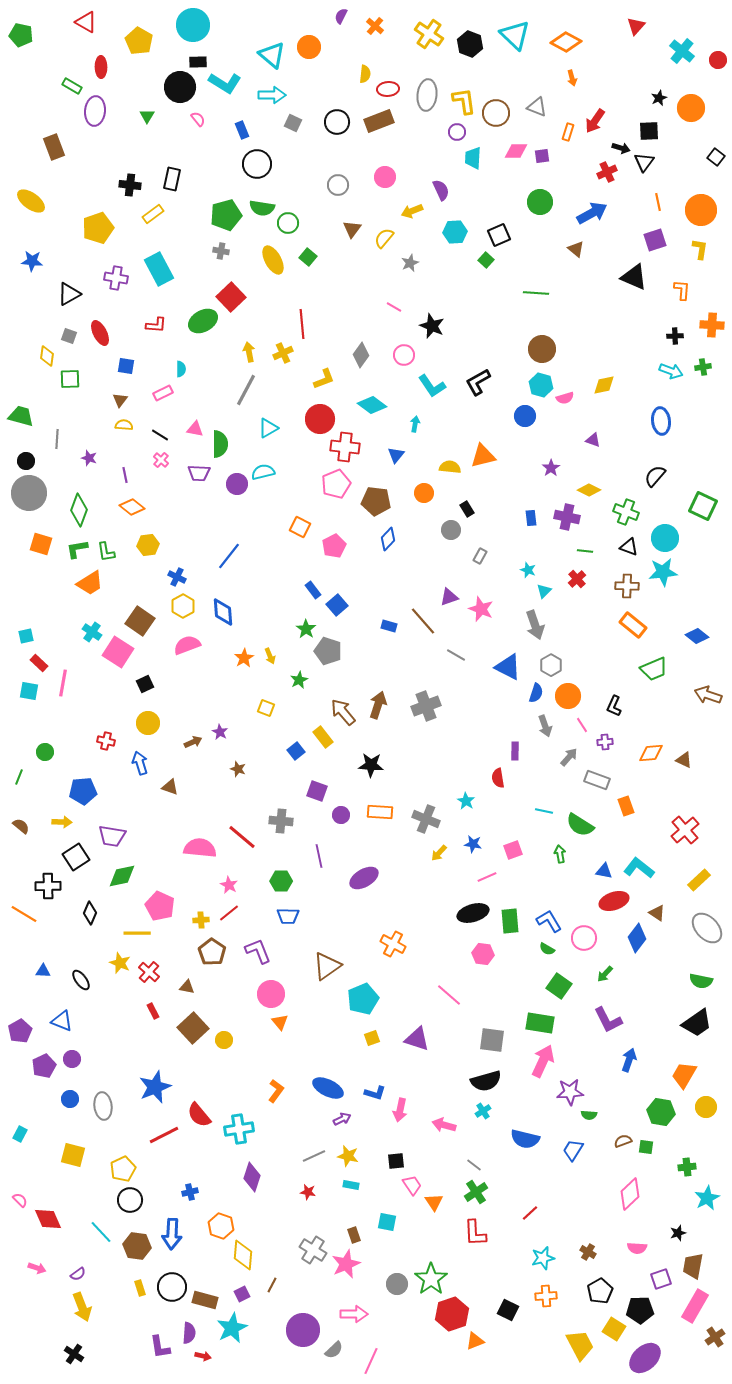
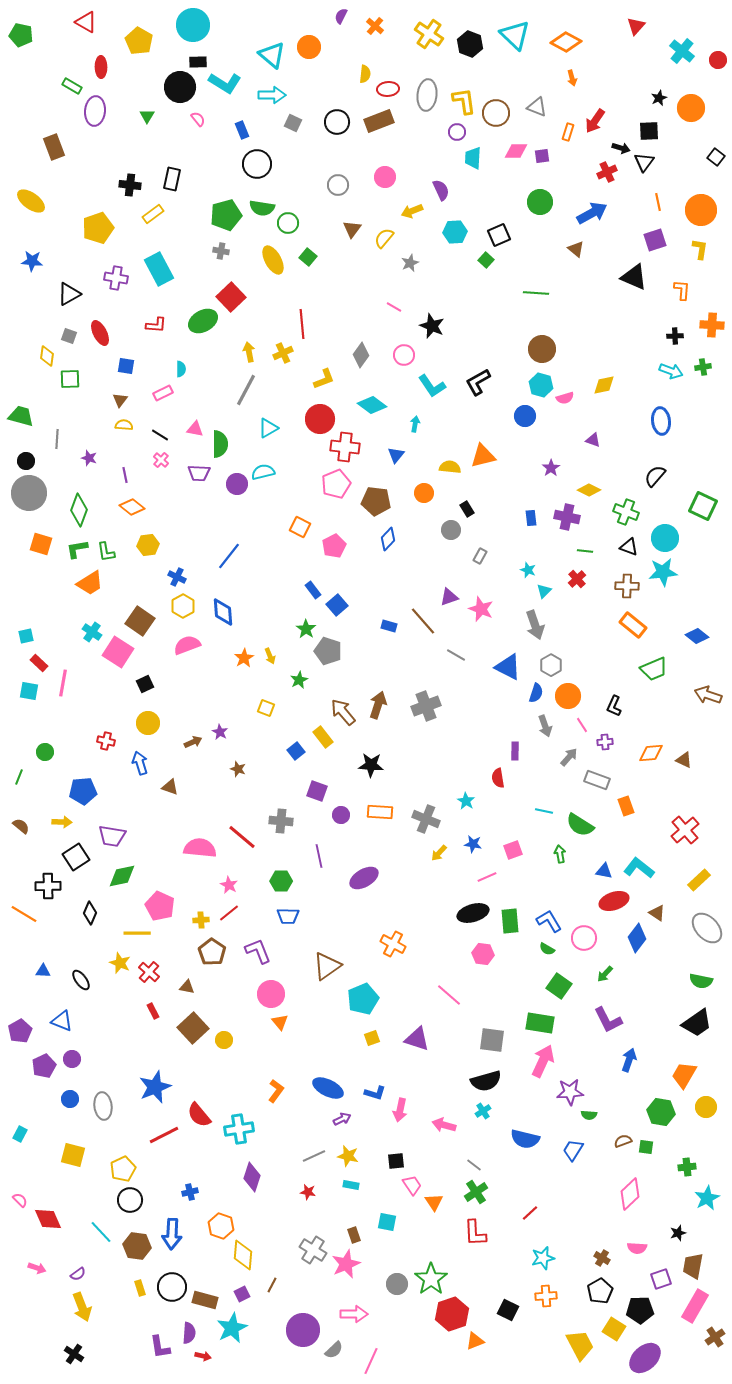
brown cross at (588, 1252): moved 14 px right, 6 px down
